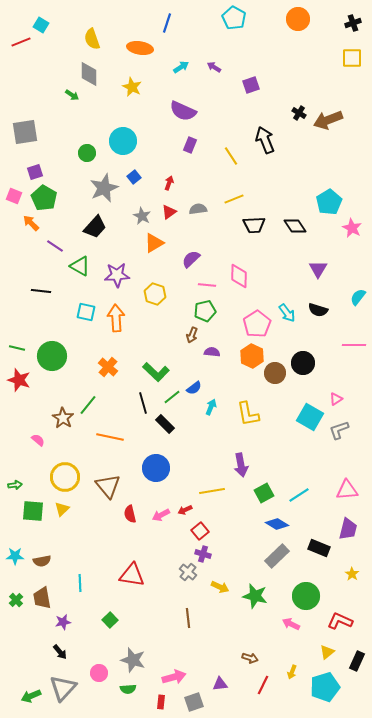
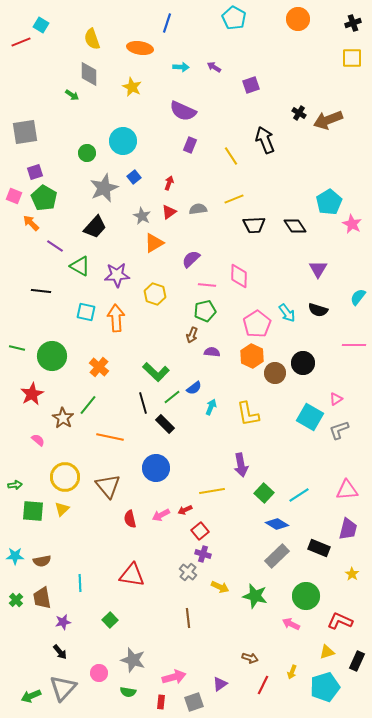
cyan arrow at (181, 67): rotated 35 degrees clockwise
pink star at (352, 228): moved 4 px up
orange cross at (108, 367): moved 9 px left
red star at (19, 380): moved 13 px right, 14 px down; rotated 25 degrees clockwise
green square at (264, 493): rotated 18 degrees counterclockwise
red semicircle at (130, 514): moved 5 px down
yellow triangle at (327, 652): rotated 21 degrees clockwise
purple triangle at (220, 684): rotated 28 degrees counterclockwise
green semicircle at (128, 689): moved 3 px down; rotated 14 degrees clockwise
